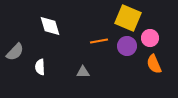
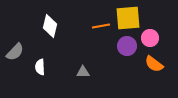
yellow square: rotated 28 degrees counterclockwise
white diamond: rotated 30 degrees clockwise
orange line: moved 2 px right, 15 px up
orange semicircle: rotated 30 degrees counterclockwise
